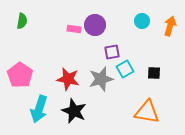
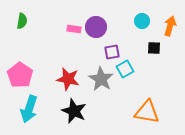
purple circle: moved 1 px right, 2 px down
black square: moved 25 px up
gray star: rotated 25 degrees counterclockwise
cyan arrow: moved 10 px left
